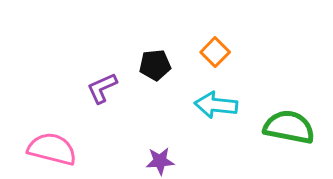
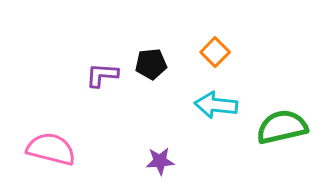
black pentagon: moved 4 px left, 1 px up
purple L-shape: moved 13 px up; rotated 28 degrees clockwise
green semicircle: moved 7 px left; rotated 24 degrees counterclockwise
pink semicircle: moved 1 px left
